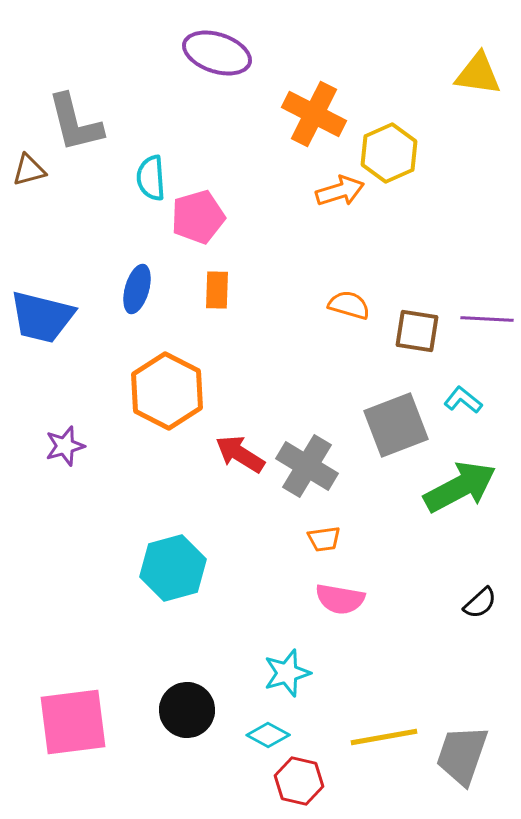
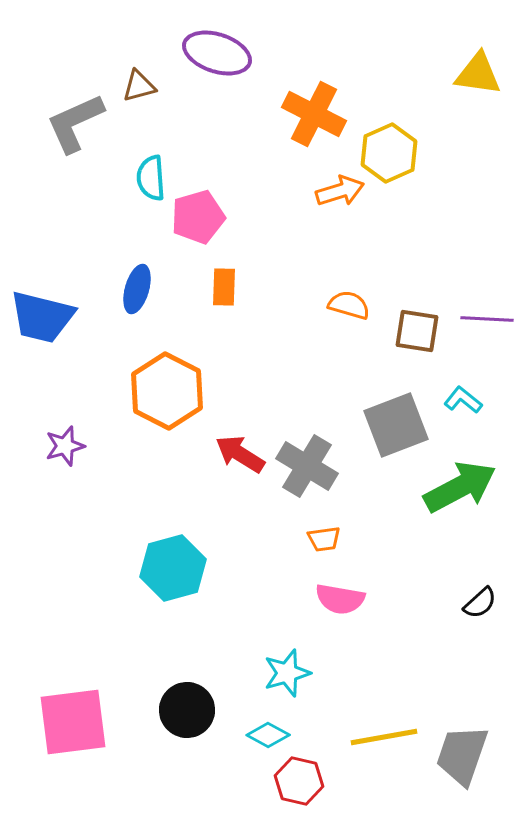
gray L-shape: rotated 80 degrees clockwise
brown triangle: moved 110 px right, 84 px up
orange rectangle: moved 7 px right, 3 px up
